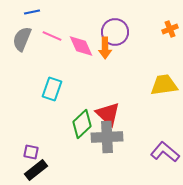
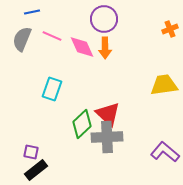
purple circle: moved 11 px left, 13 px up
pink diamond: moved 1 px right, 1 px down
